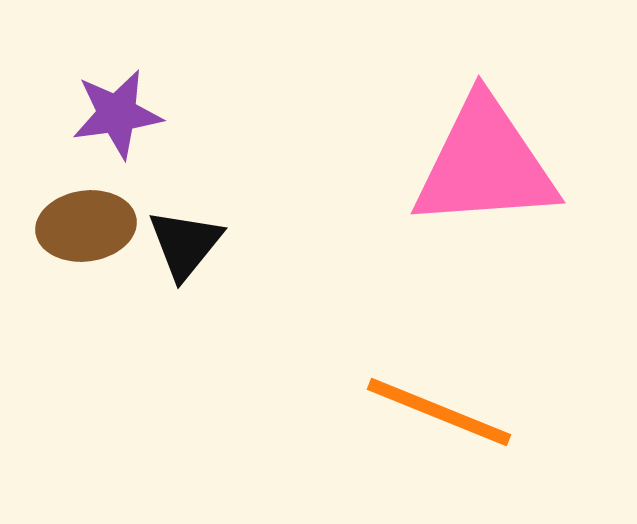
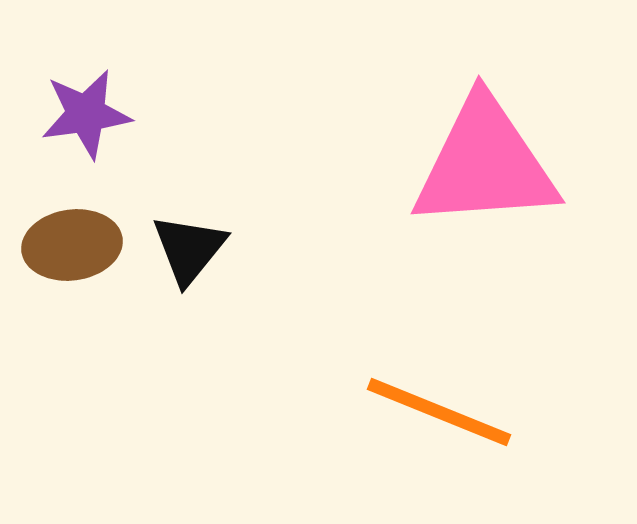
purple star: moved 31 px left
brown ellipse: moved 14 px left, 19 px down
black triangle: moved 4 px right, 5 px down
